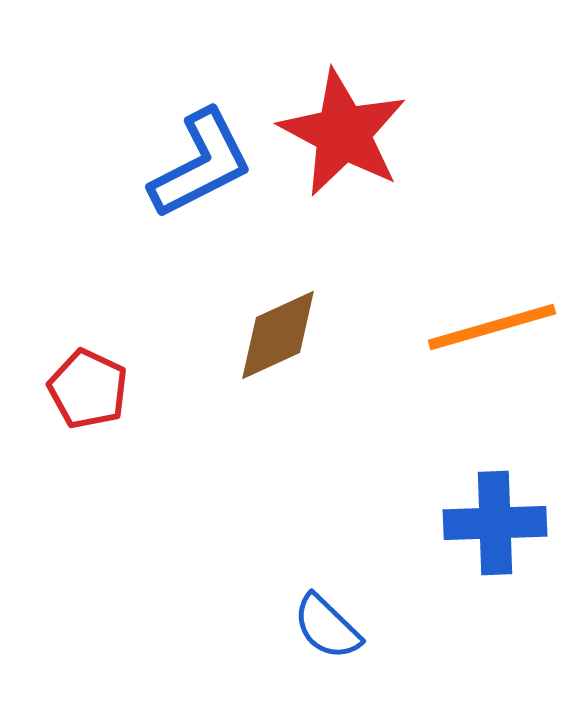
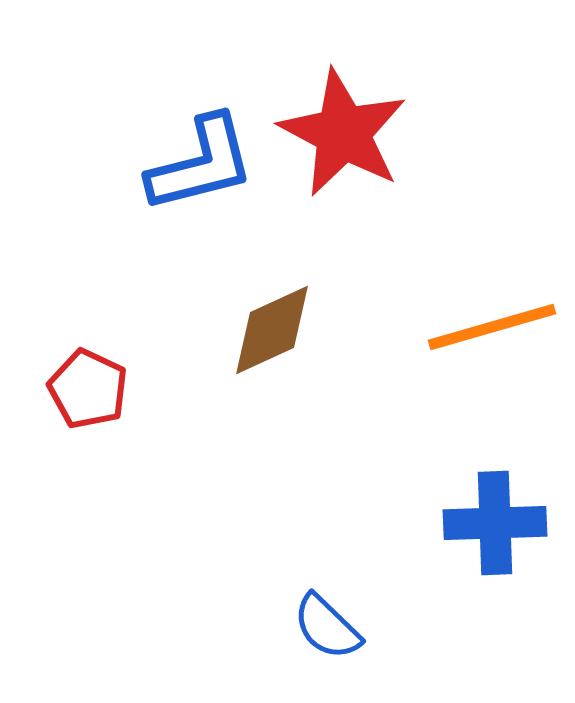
blue L-shape: rotated 13 degrees clockwise
brown diamond: moved 6 px left, 5 px up
